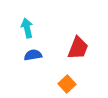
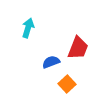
cyan arrow: moved 1 px right; rotated 30 degrees clockwise
blue semicircle: moved 18 px right, 7 px down; rotated 12 degrees counterclockwise
